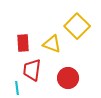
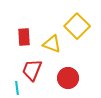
red rectangle: moved 1 px right, 6 px up
red trapezoid: rotated 15 degrees clockwise
